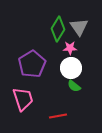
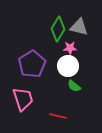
gray triangle: rotated 42 degrees counterclockwise
white circle: moved 3 px left, 2 px up
red line: rotated 24 degrees clockwise
